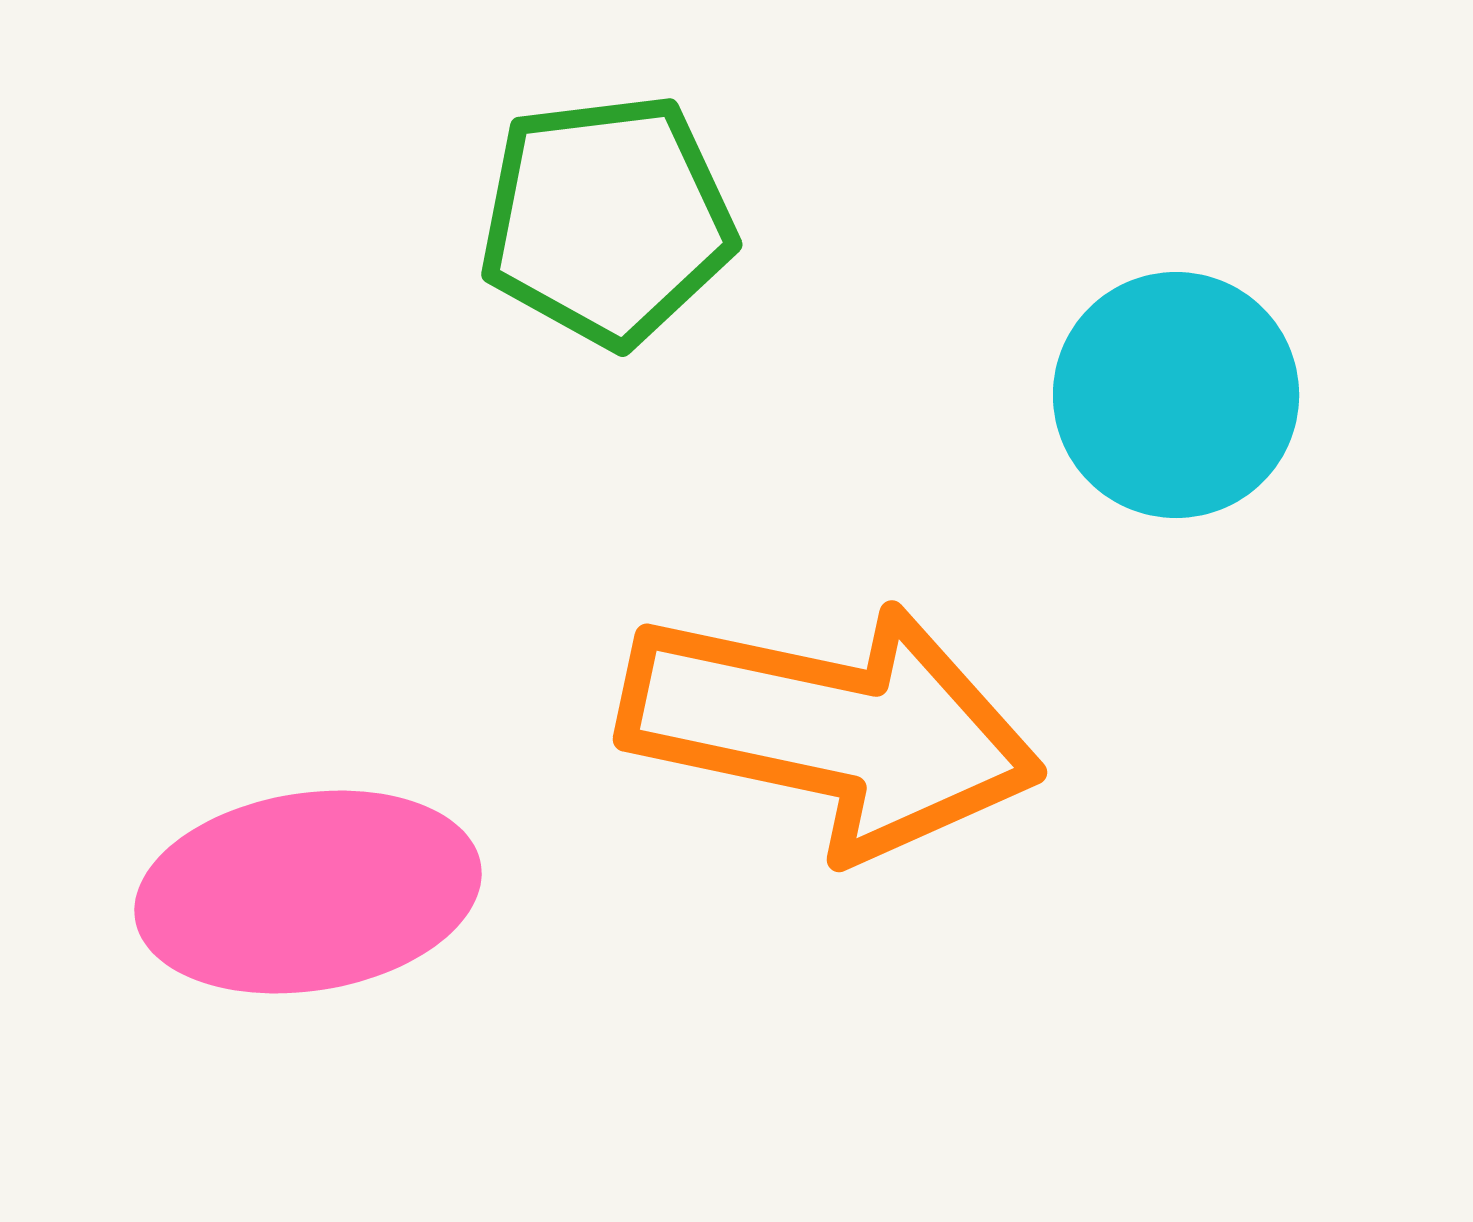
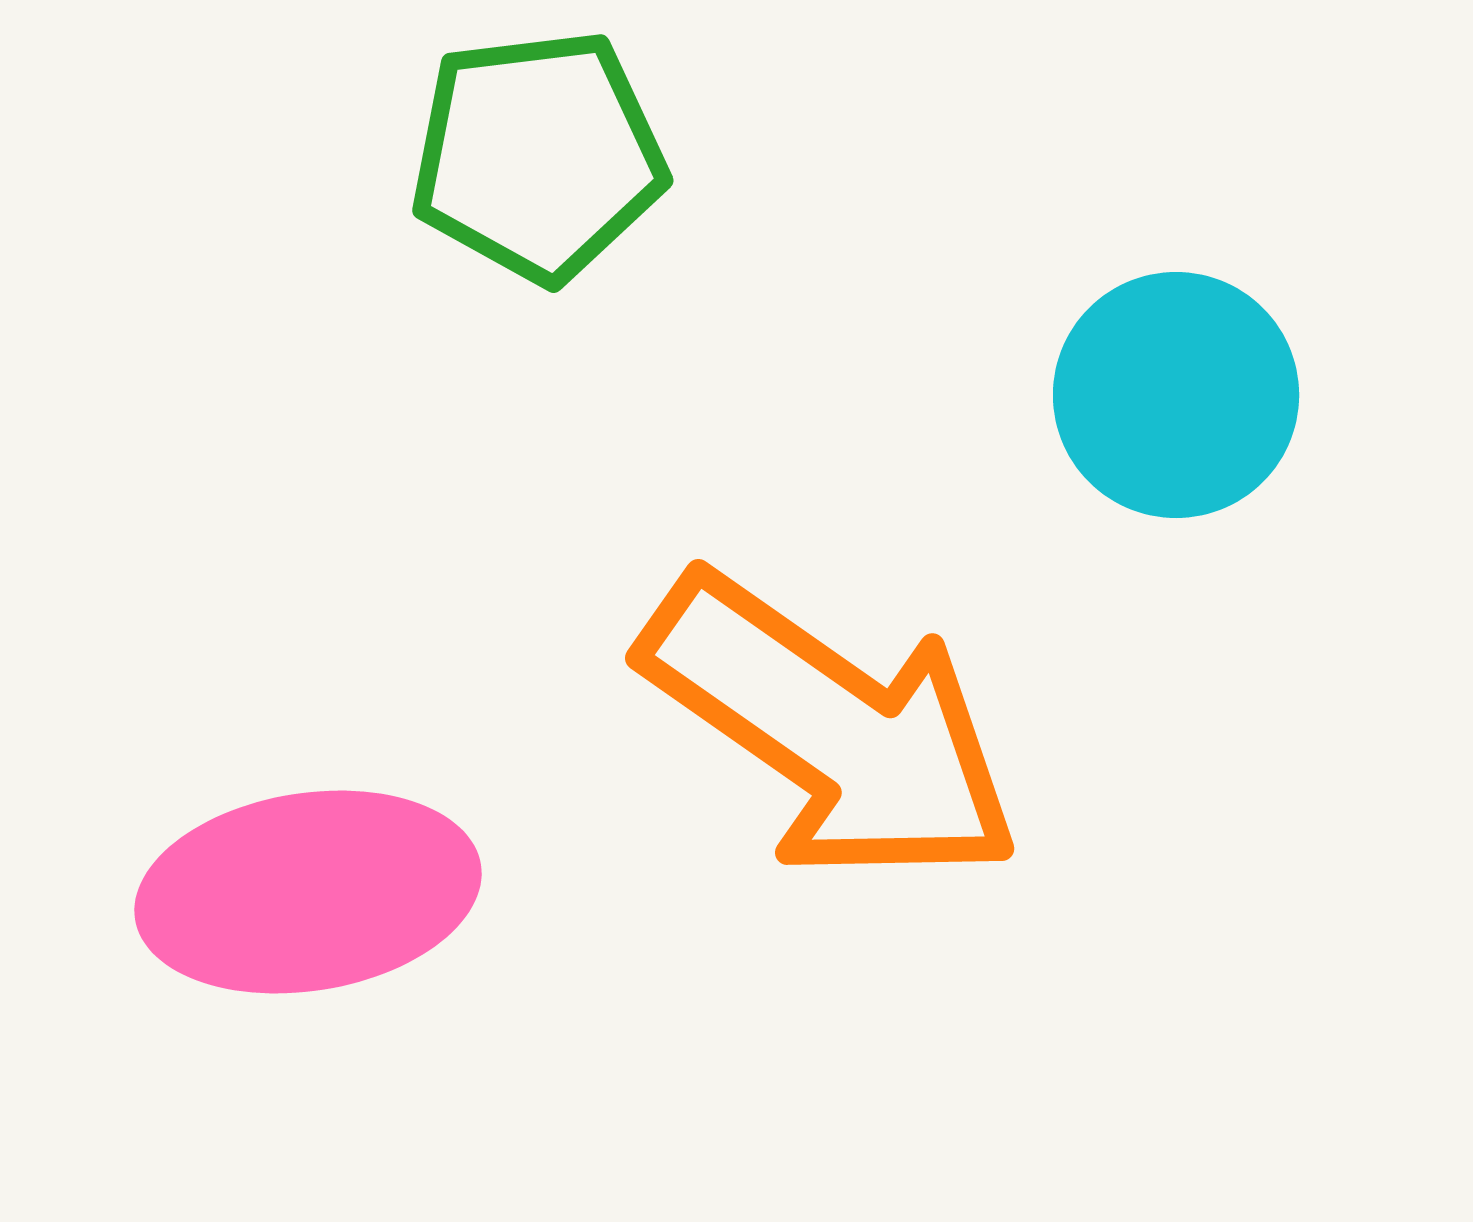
green pentagon: moved 69 px left, 64 px up
orange arrow: rotated 23 degrees clockwise
